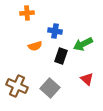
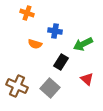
orange cross: rotated 24 degrees clockwise
orange semicircle: moved 2 px up; rotated 32 degrees clockwise
black rectangle: moved 6 px down; rotated 14 degrees clockwise
